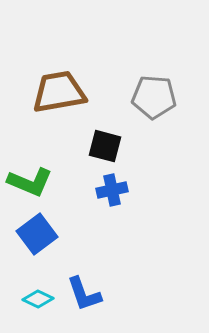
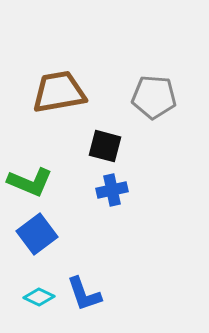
cyan diamond: moved 1 px right, 2 px up
